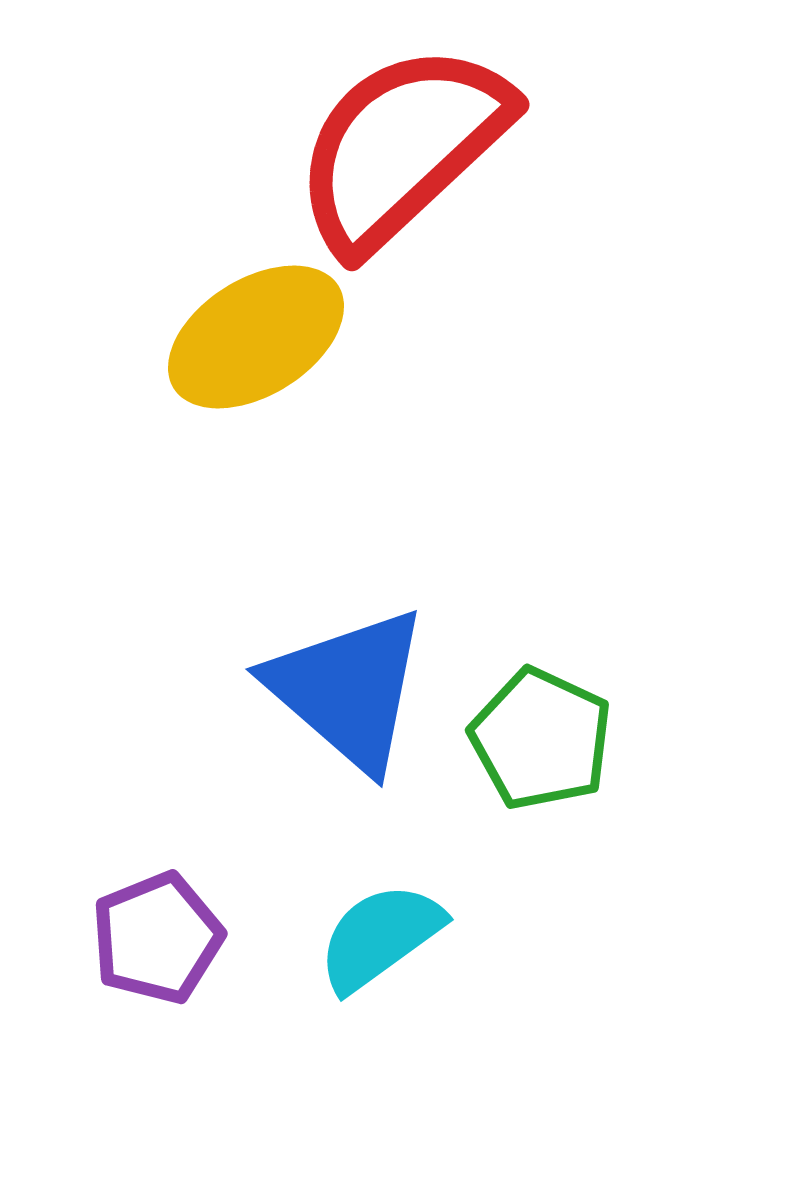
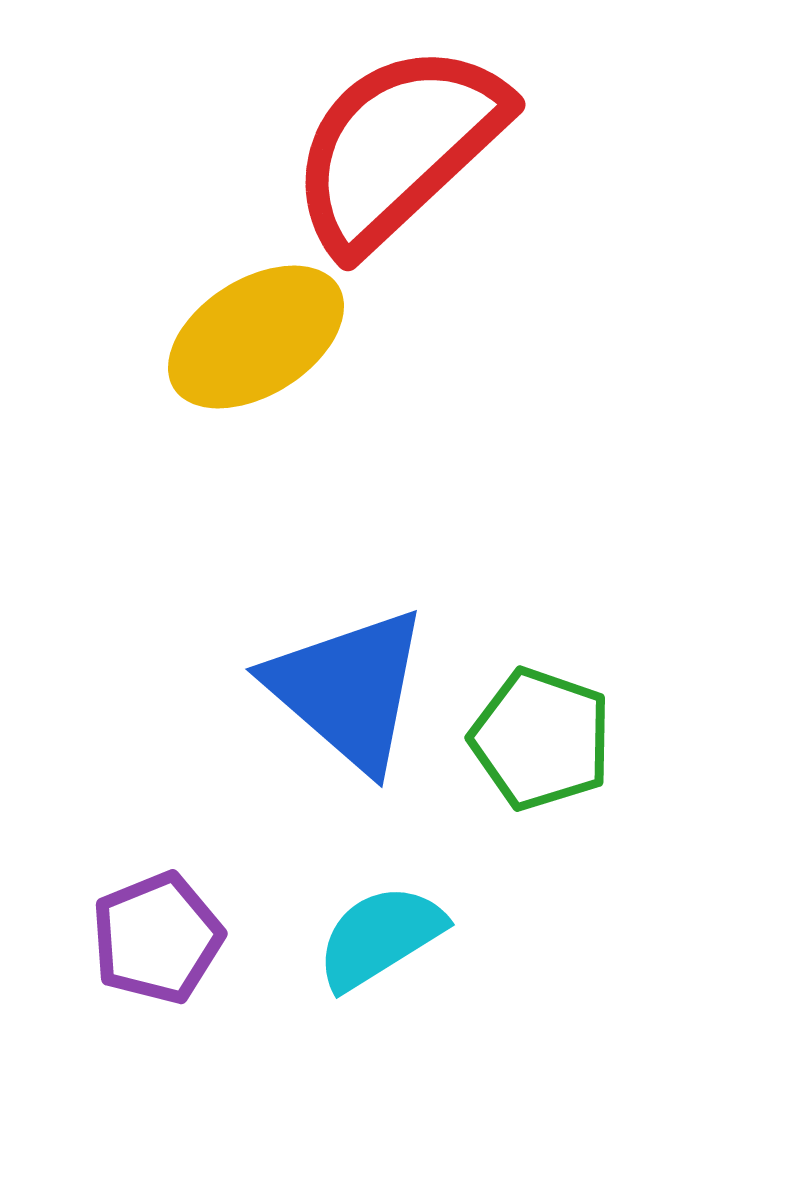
red semicircle: moved 4 px left
green pentagon: rotated 6 degrees counterclockwise
cyan semicircle: rotated 4 degrees clockwise
